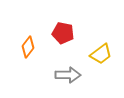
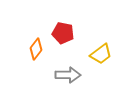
orange diamond: moved 8 px right, 2 px down
